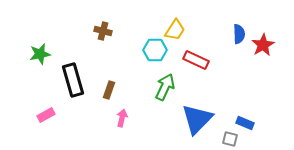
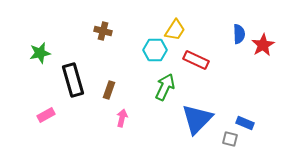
green star: moved 1 px up
